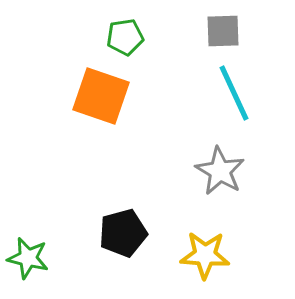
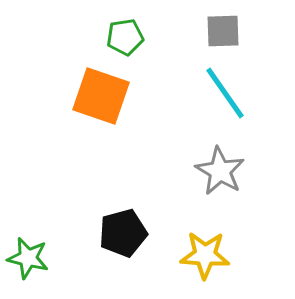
cyan line: moved 9 px left; rotated 10 degrees counterclockwise
